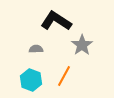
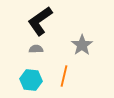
black L-shape: moved 16 px left; rotated 68 degrees counterclockwise
orange line: rotated 15 degrees counterclockwise
cyan hexagon: rotated 15 degrees counterclockwise
